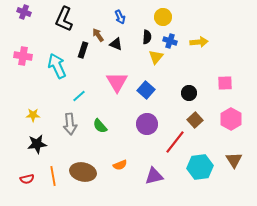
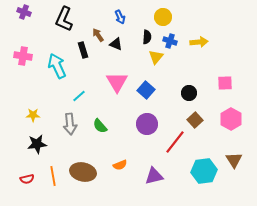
black rectangle: rotated 35 degrees counterclockwise
cyan hexagon: moved 4 px right, 4 px down
